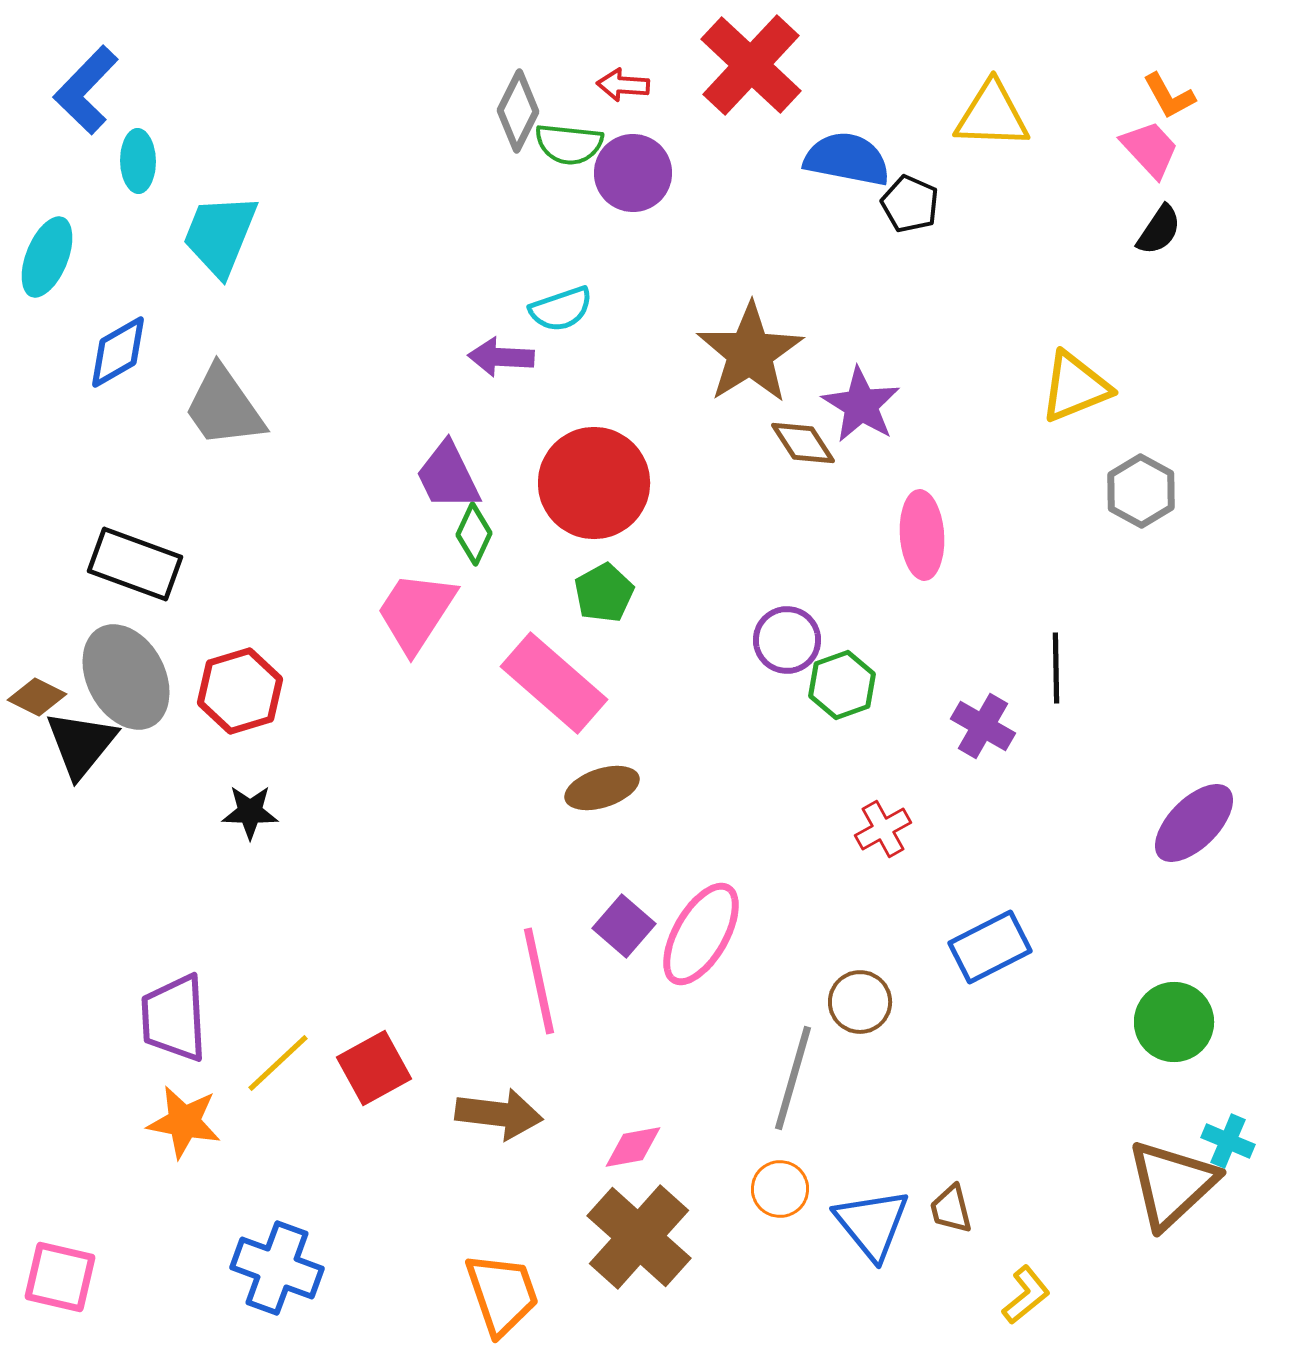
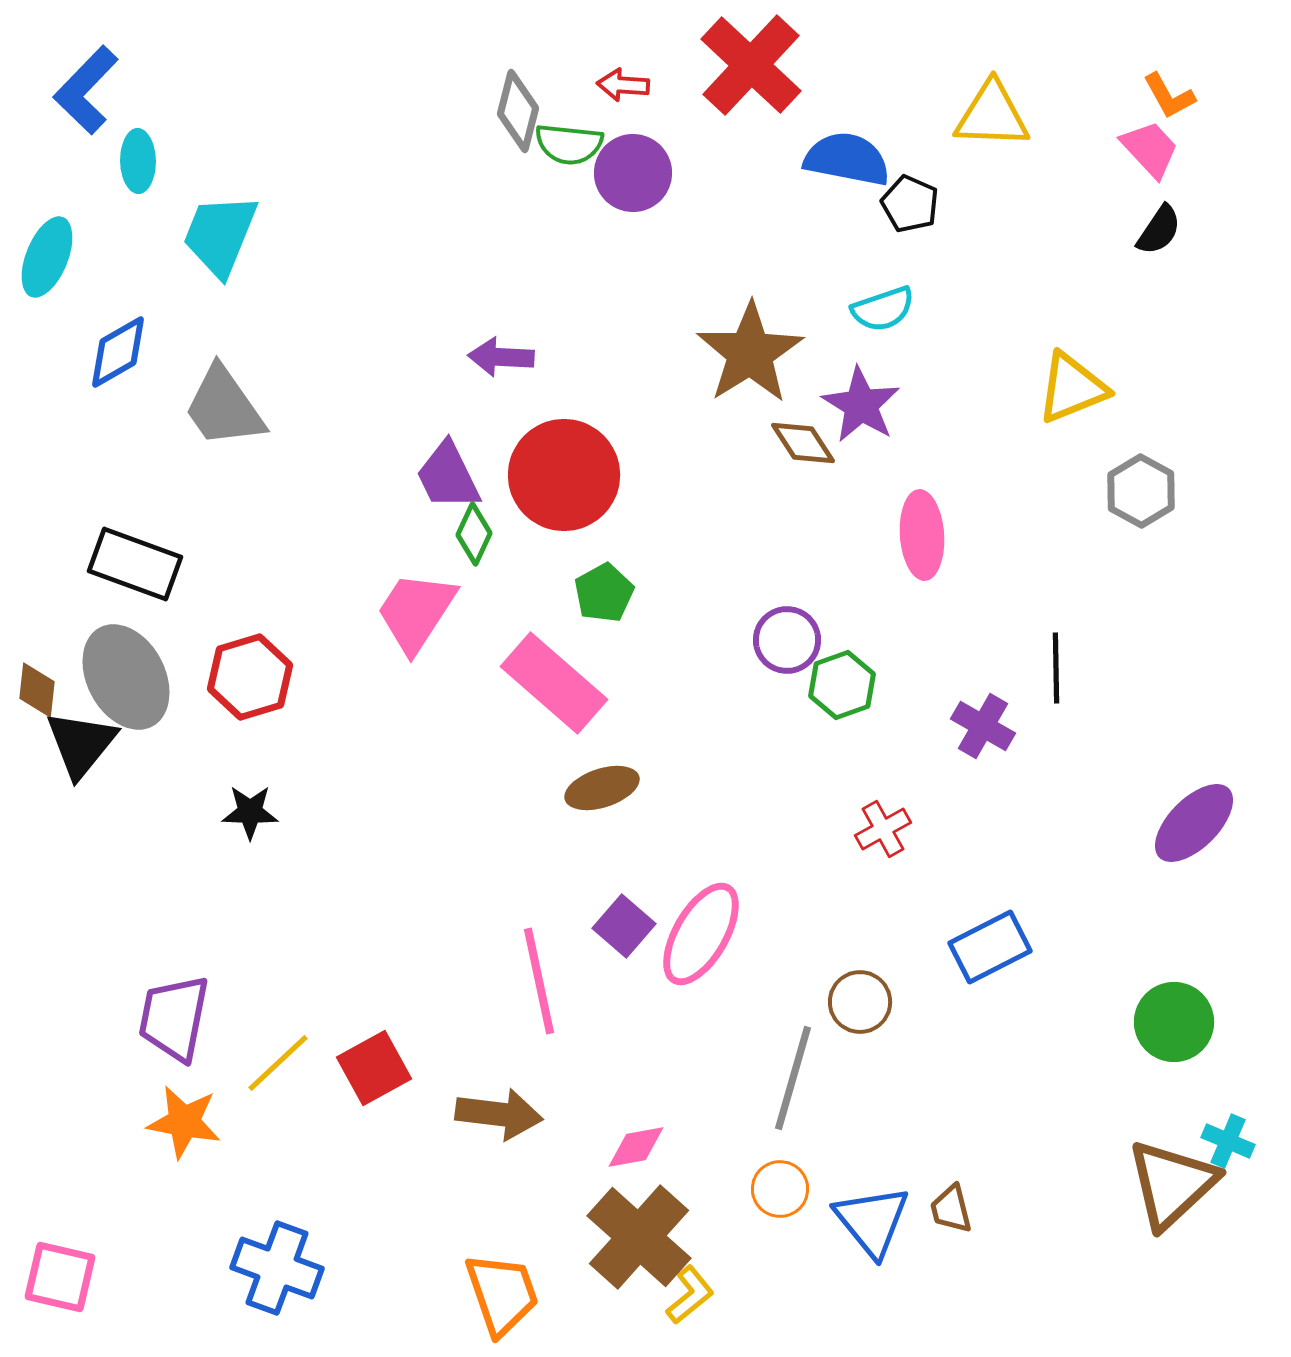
gray diamond at (518, 111): rotated 12 degrees counterclockwise
cyan semicircle at (561, 309): moved 322 px right
yellow triangle at (1075, 387): moved 3 px left, 1 px down
red circle at (594, 483): moved 30 px left, 8 px up
red hexagon at (240, 691): moved 10 px right, 14 px up
brown diamond at (37, 697): moved 7 px up; rotated 70 degrees clockwise
purple trapezoid at (174, 1018): rotated 14 degrees clockwise
pink diamond at (633, 1147): moved 3 px right
blue triangle at (872, 1224): moved 3 px up
yellow L-shape at (1026, 1295): moved 336 px left
